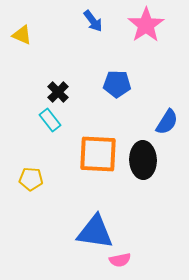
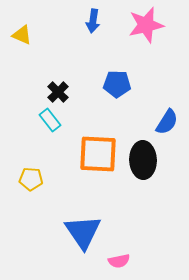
blue arrow: rotated 45 degrees clockwise
pink star: rotated 21 degrees clockwise
blue triangle: moved 12 px left; rotated 48 degrees clockwise
pink semicircle: moved 1 px left, 1 px down
